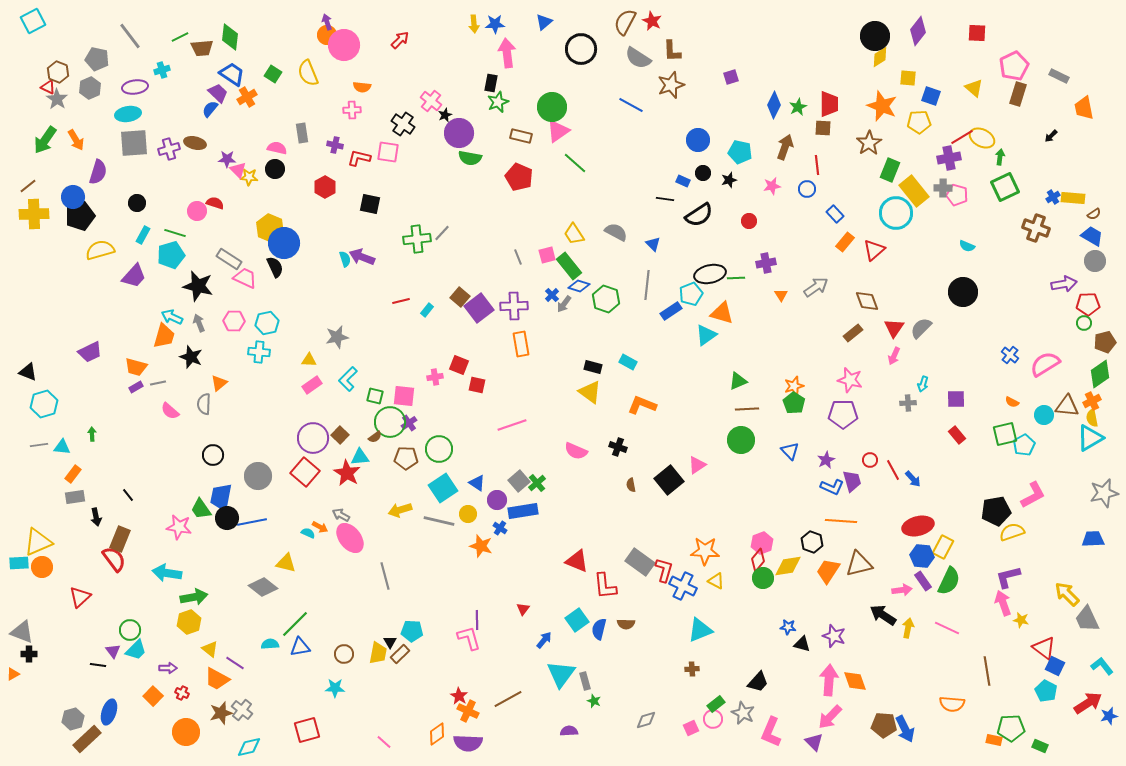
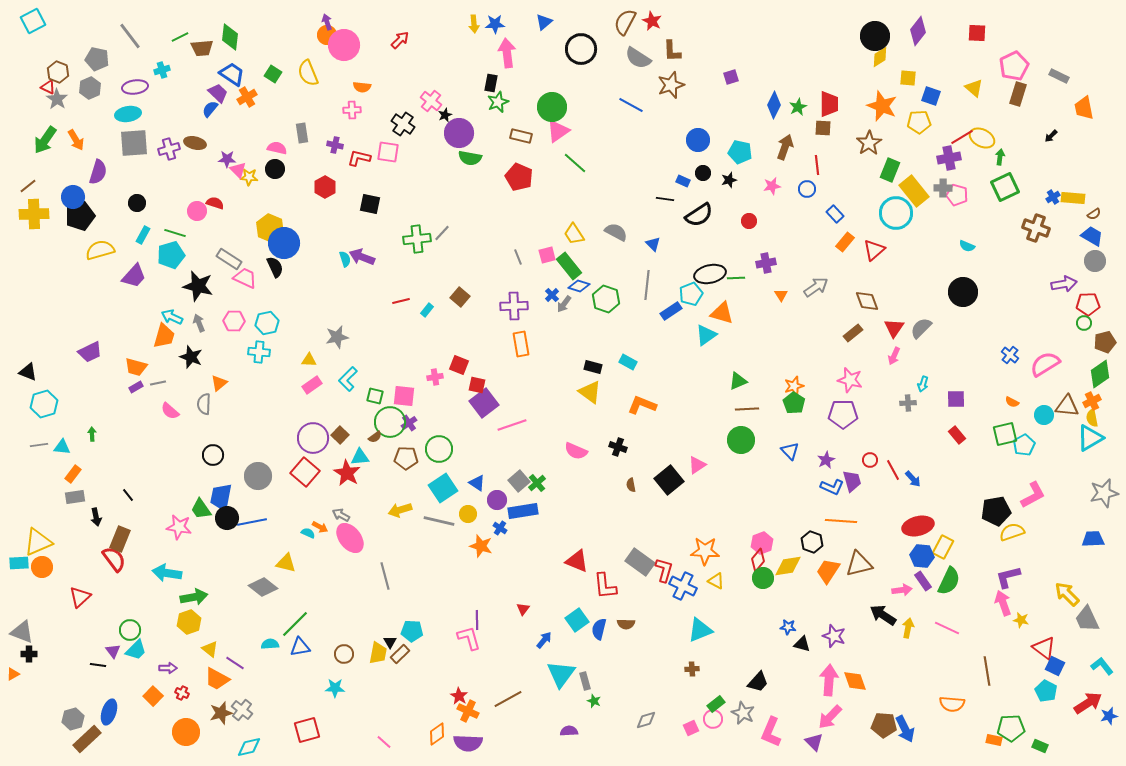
purple square at (479, 308): moved 5 px right, 95 px down
